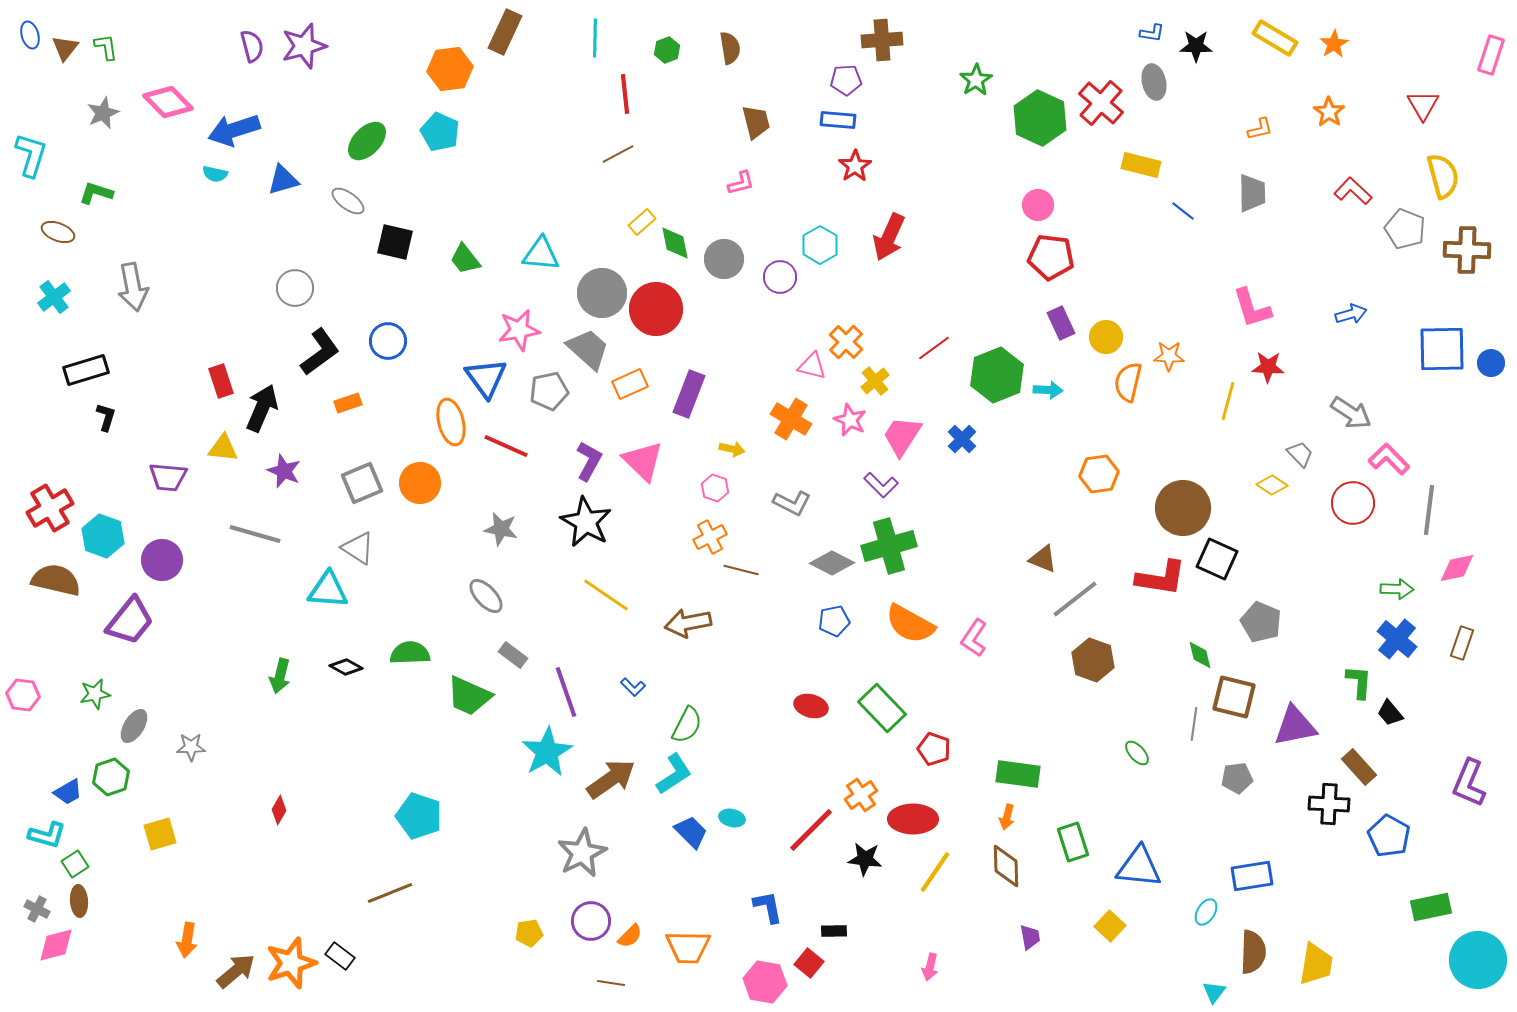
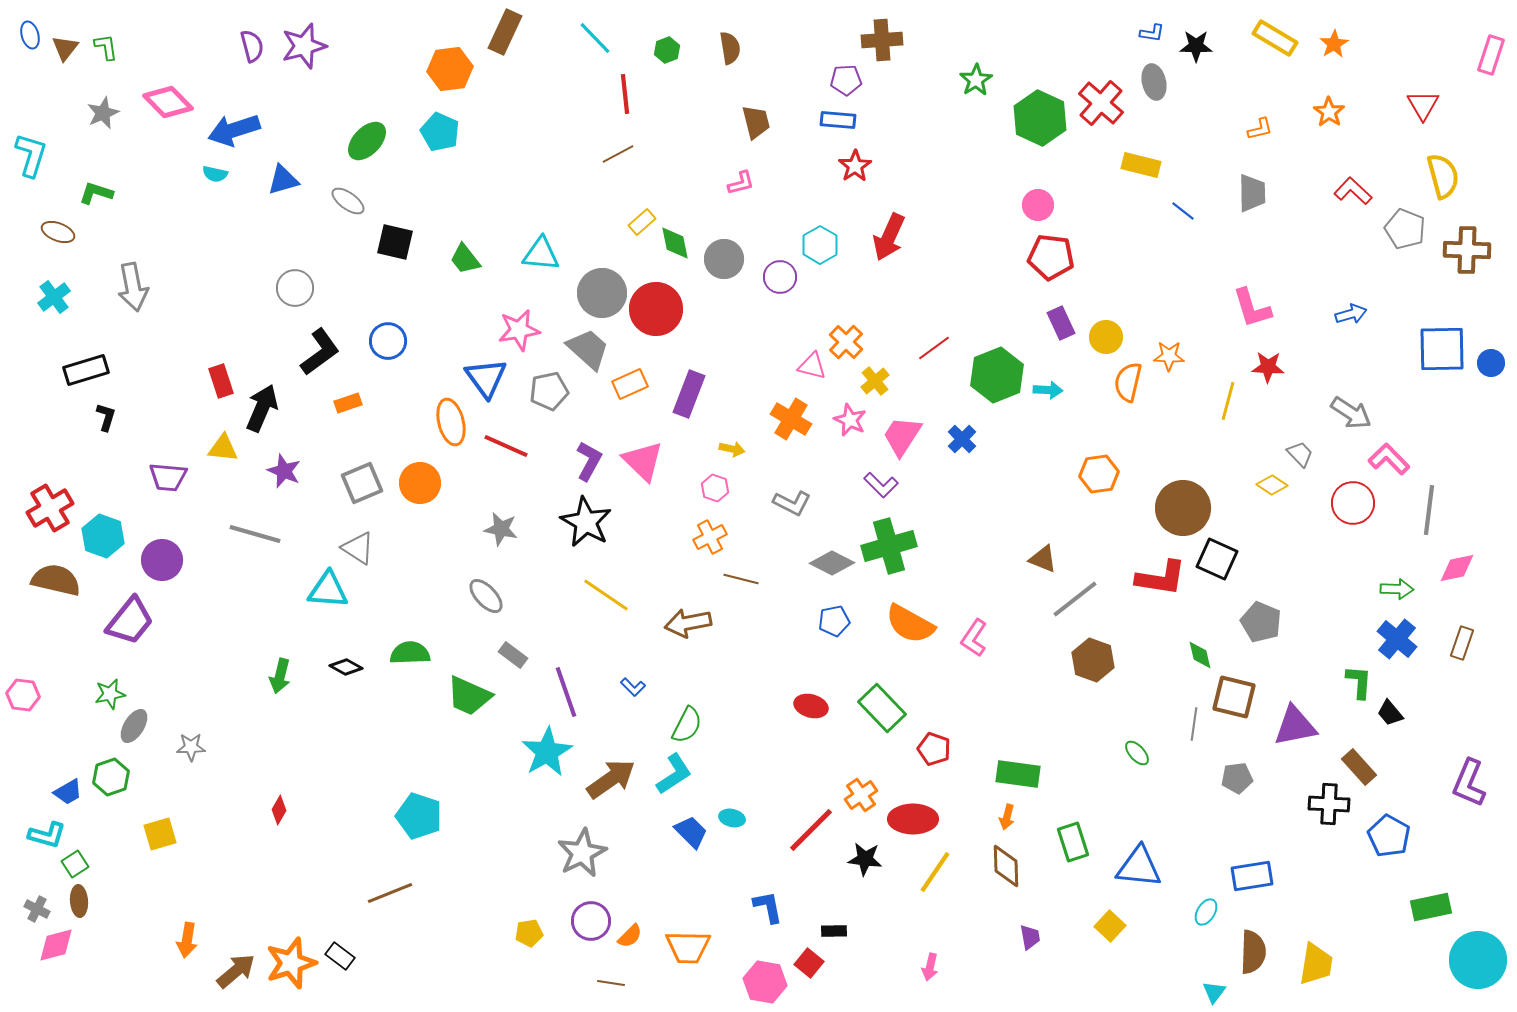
cyan line at (595, 38): rotated 45 degrees counterclockwise
brown line at (741, 570): moved 9 px down
green star at (95, 694): moved 15 px right
